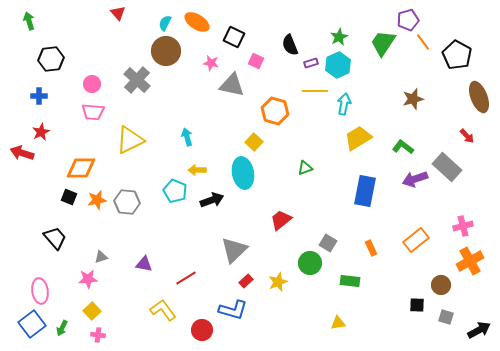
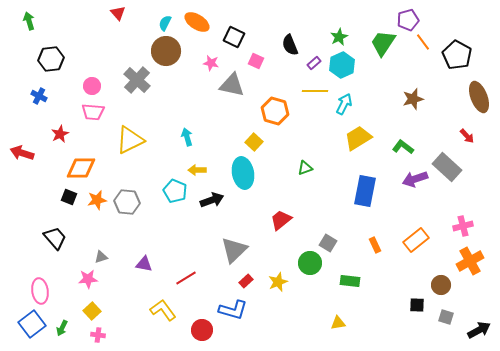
purple rectangle at (311, 63): moved 3 px right; rotated 24 degrees counterclockwise
cyan hexagon at (338, 65): moved 4 px right
pink circle at (92, 84): moved 2 px down
blue cross at (39, 96): rotated 28 degrees clockwise
cyan arrow at (344, 104): rotated 15 degrees clockwise
red star at (41, 132): moved 19 px right, 2 px down
orange rectangle at (371, 248): moved 4 px right, 3 px up
